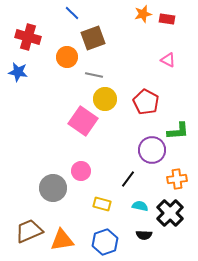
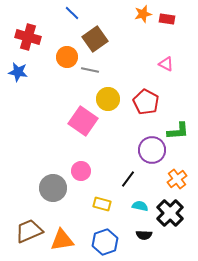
brown square: moved 2 px right, 1 px down; rotated 15 degrees counterclockwise
pink triangle: moved 2 px left, 4 px down
gray line: moved 4 px left, 5 px up
yellow circle: moved 3 px right
orange cross: rotated 30 degrees counterclockwise
